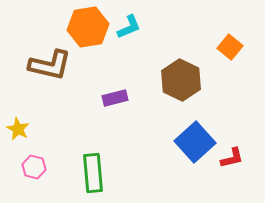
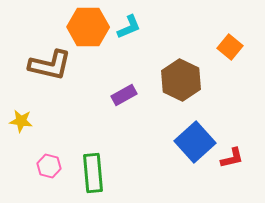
orange hexagon: rotated 9 degrees clockwise
purple rectangle: moved 9 px right, 3 px up; rotated 15 degrees counterclockwise
yellow star: moved 3 px right, 8 px up; rotated 20 degrees counterclockwise
pink hexagon: moved 15 px right, 1 px up
